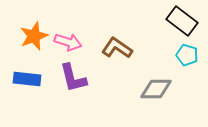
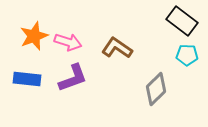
cyan pentagon: rotated 15 degrees counterclockwise
purple L-shape: rotated 96 degrees counterclockwise
gray diamond: rotated 44 degrees counterclockwise
